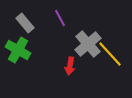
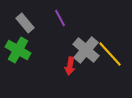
gray cross: moved 2 px left, 6 px down; rotated 8 degrees counterclockwise
